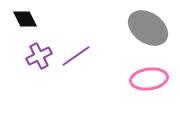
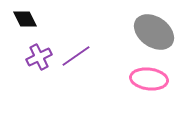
gray ellipse: moved 6 px right, 4 px down
purple cross: moved 1 px down
pink ellipse: rotated 15 degrees clockwise
